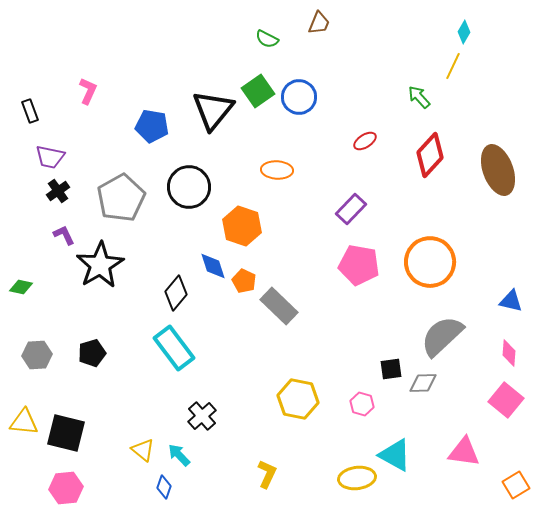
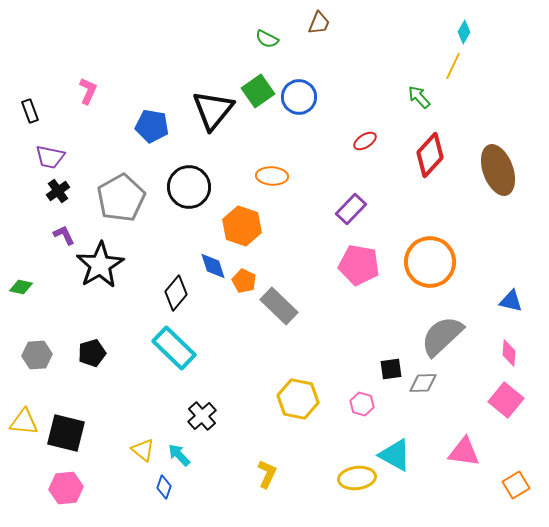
orange ellipse at (277, 170): moved 5 px left, 6 px down
cyan rectangle at (174, 348): rotated 9 degrees counterclockwise
